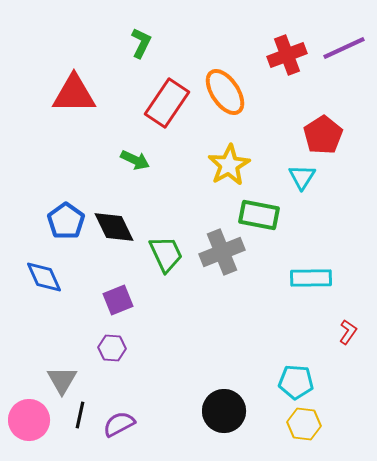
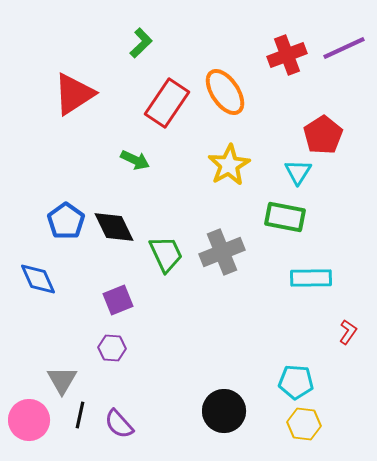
green L-shape: rotated 20 degrees clockwise
red triangle: rotated 33 degrees counterclockwise
cyan triangle: moved 4 px left, 5 px up
green rectangle: moved 26 px right, 2 px down
blue diamond: moved 6 px left, 2 px down
purple semicircle: rotated 104 degrees counterclockwise
